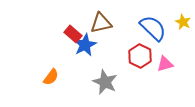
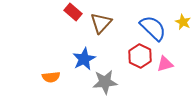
brown triangle: rotated 35 degrees counterclockwise
red rectangle: moved 22 px up
blue star: moved 1 px left, 14 px down
orange semicircle: rotated 48 degrees clockwise
gray star: rotated 30 degrees counterclockwise
